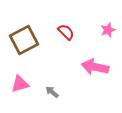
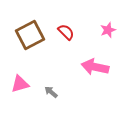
brown square: moved 6 px right, 5 px up
gray arrow: moved 1 px left
